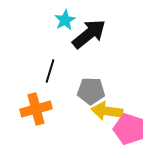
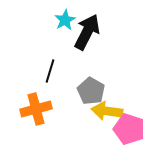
black arrow: moved 2 px left, 2 px up; rotated 24 degrees counterclockwise
gray pentagon: rotated 28 degrees clockwise
